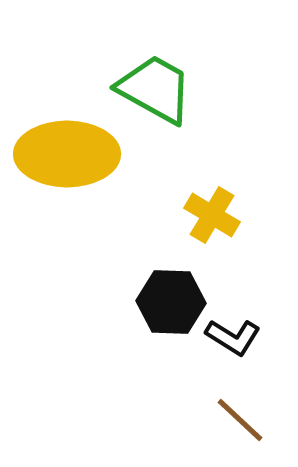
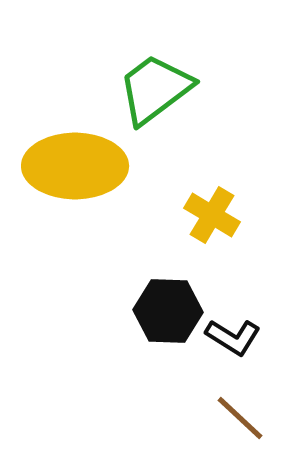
green trapezoid: rotated 66 degrees counterclockwise
yellow ellipse: moved 8 px right, 12 px down
black hexagon: moved 3 px left, 9 px down
brown line: moved 2 px up
